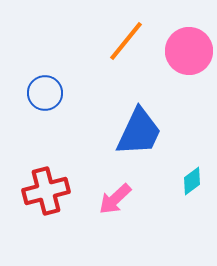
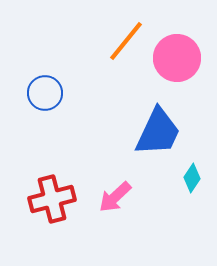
pink circle: moved 12 px left, 7 px down
blue trapezoid: moved 19 px right
cyan diamond: moved 3 px up; rotated 20 degrees counterclockwise
red cross: moved 6 px right, 8 px down
pink arrow: moved 2 px up
